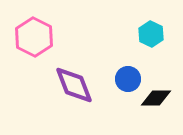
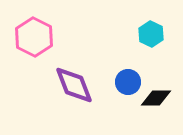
blue circle: moved 3 px down
